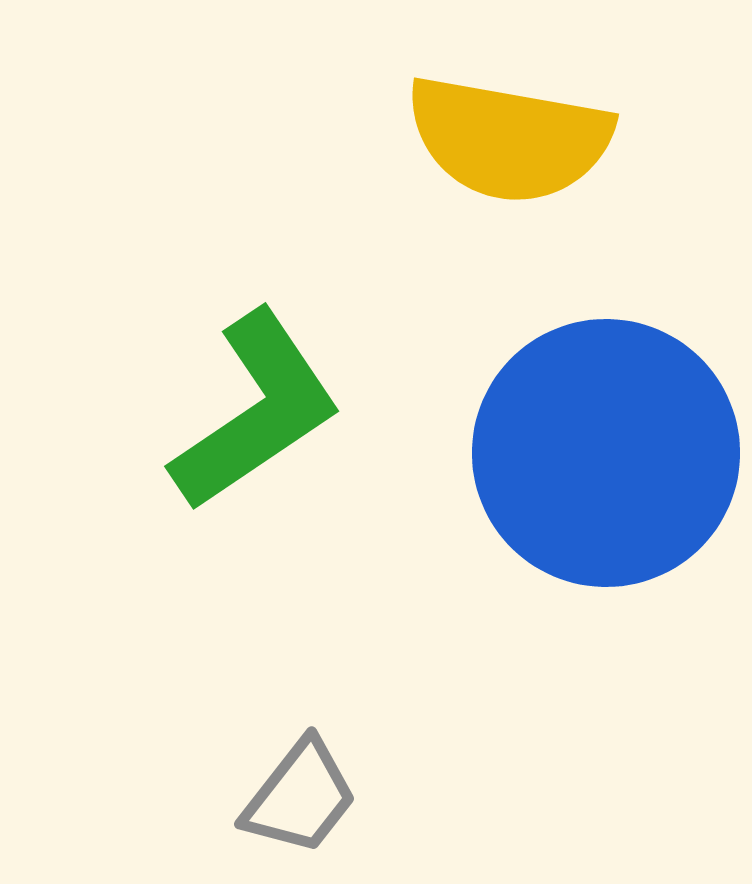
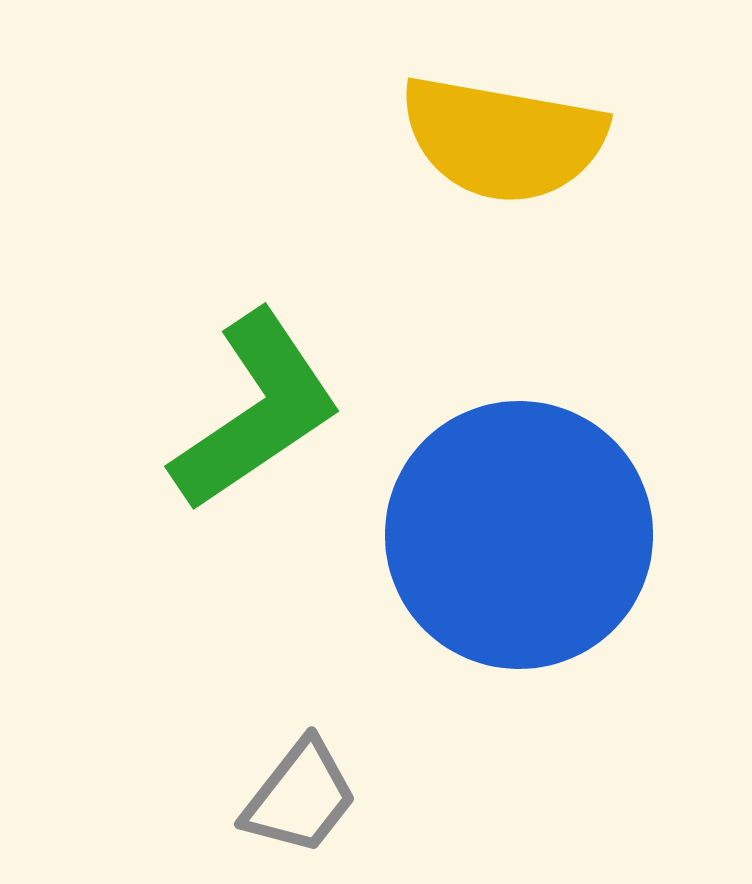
yellow semicircle: moved 6 px left
blue circle: moved 87 px left, 82 px down
